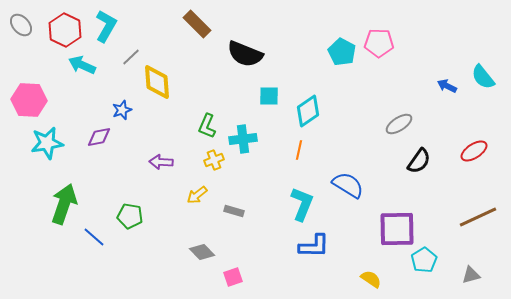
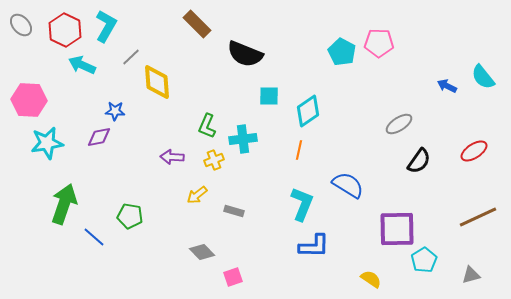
blue star at (122, 110): moved 7 px left, 1 px down; rotated 24 degrees clockwise
purple arrow at (161, 162): moved 11 px right, 5 px up
